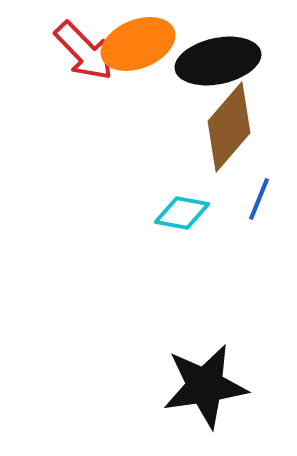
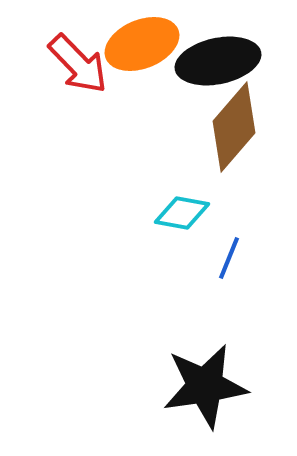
orange ellipse: moved 4 px right
red arrow: moved 6 px left, 13 px down
brown diamond: moved 5 px right
blue line: moved 30 px left, 59 px down
